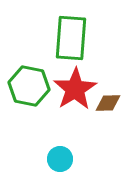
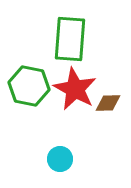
green rectangle: moved 1 px left, 1 px down
red star: rotated 12 degrees counterclockwise
